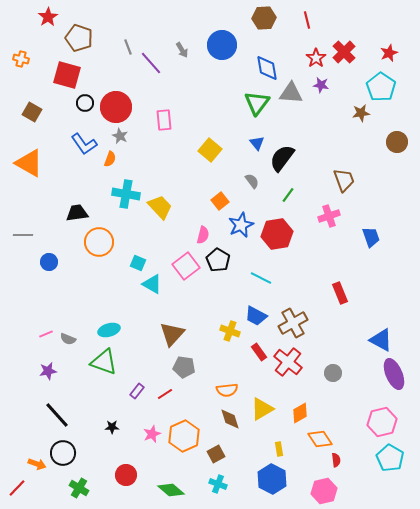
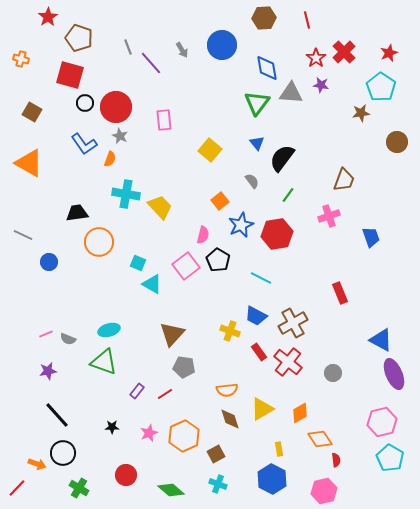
red square at (67, 75): moved 3 px right
brown trapezoid at (344, 180): rotated 40 degrees clockwise
gray line at (23, 235): rotated 24 degrees clockwise
pink star at (152, 434): moved 3 px left, 1 px up
